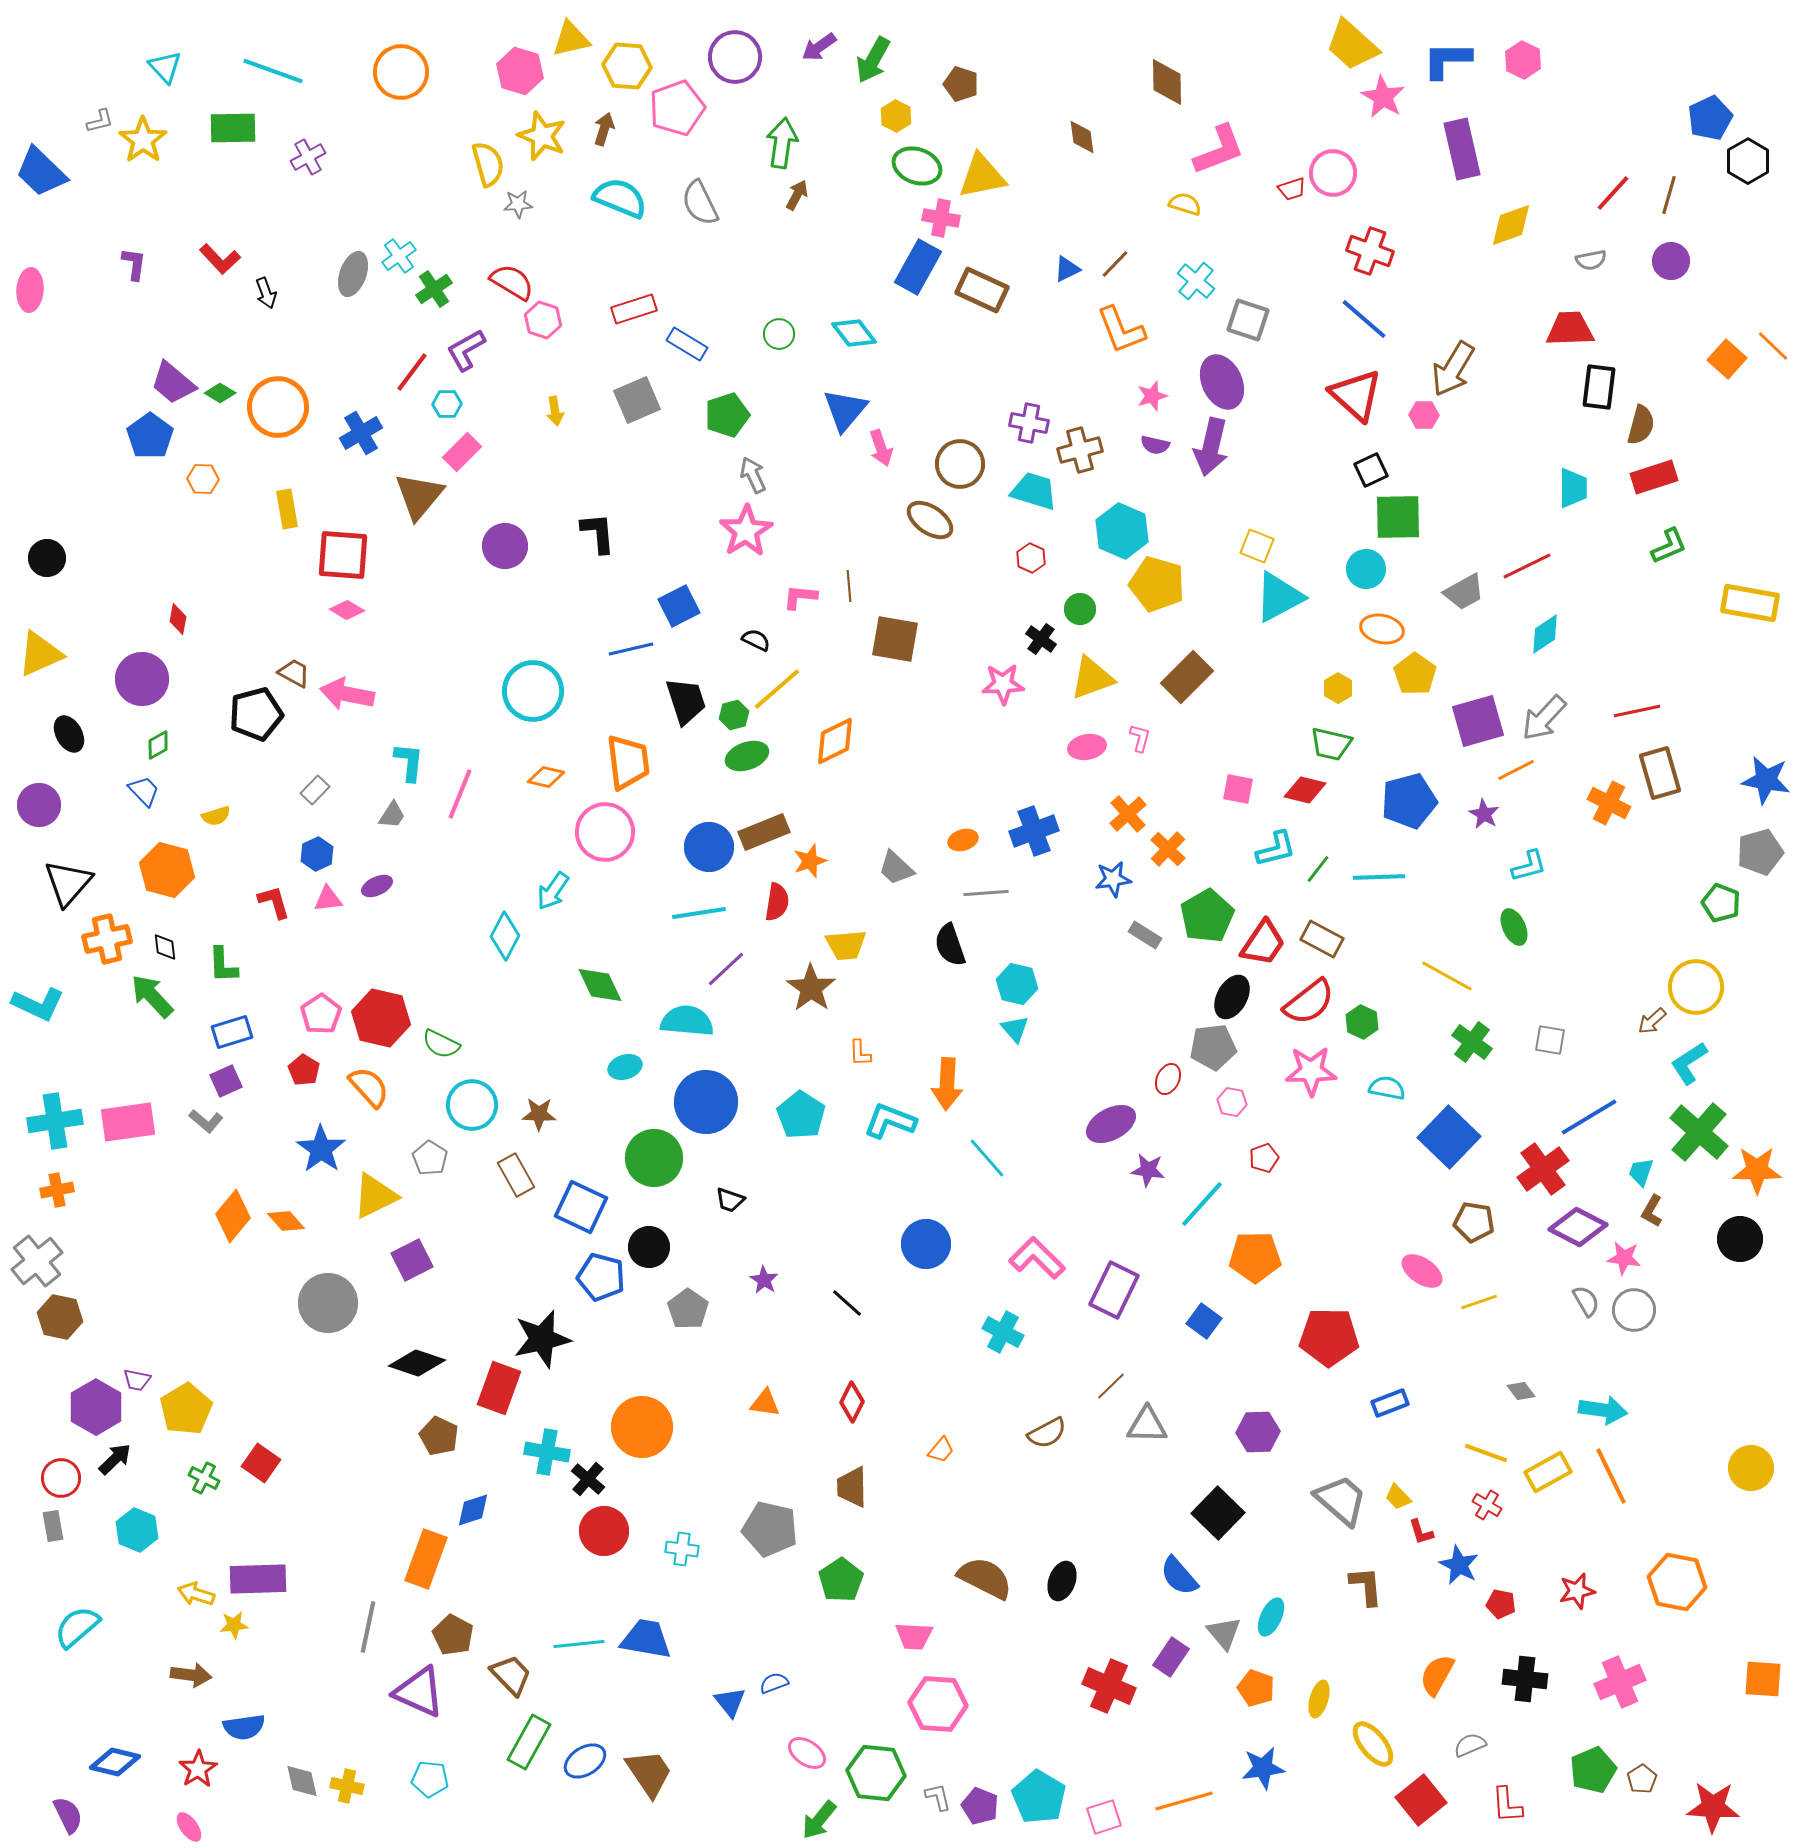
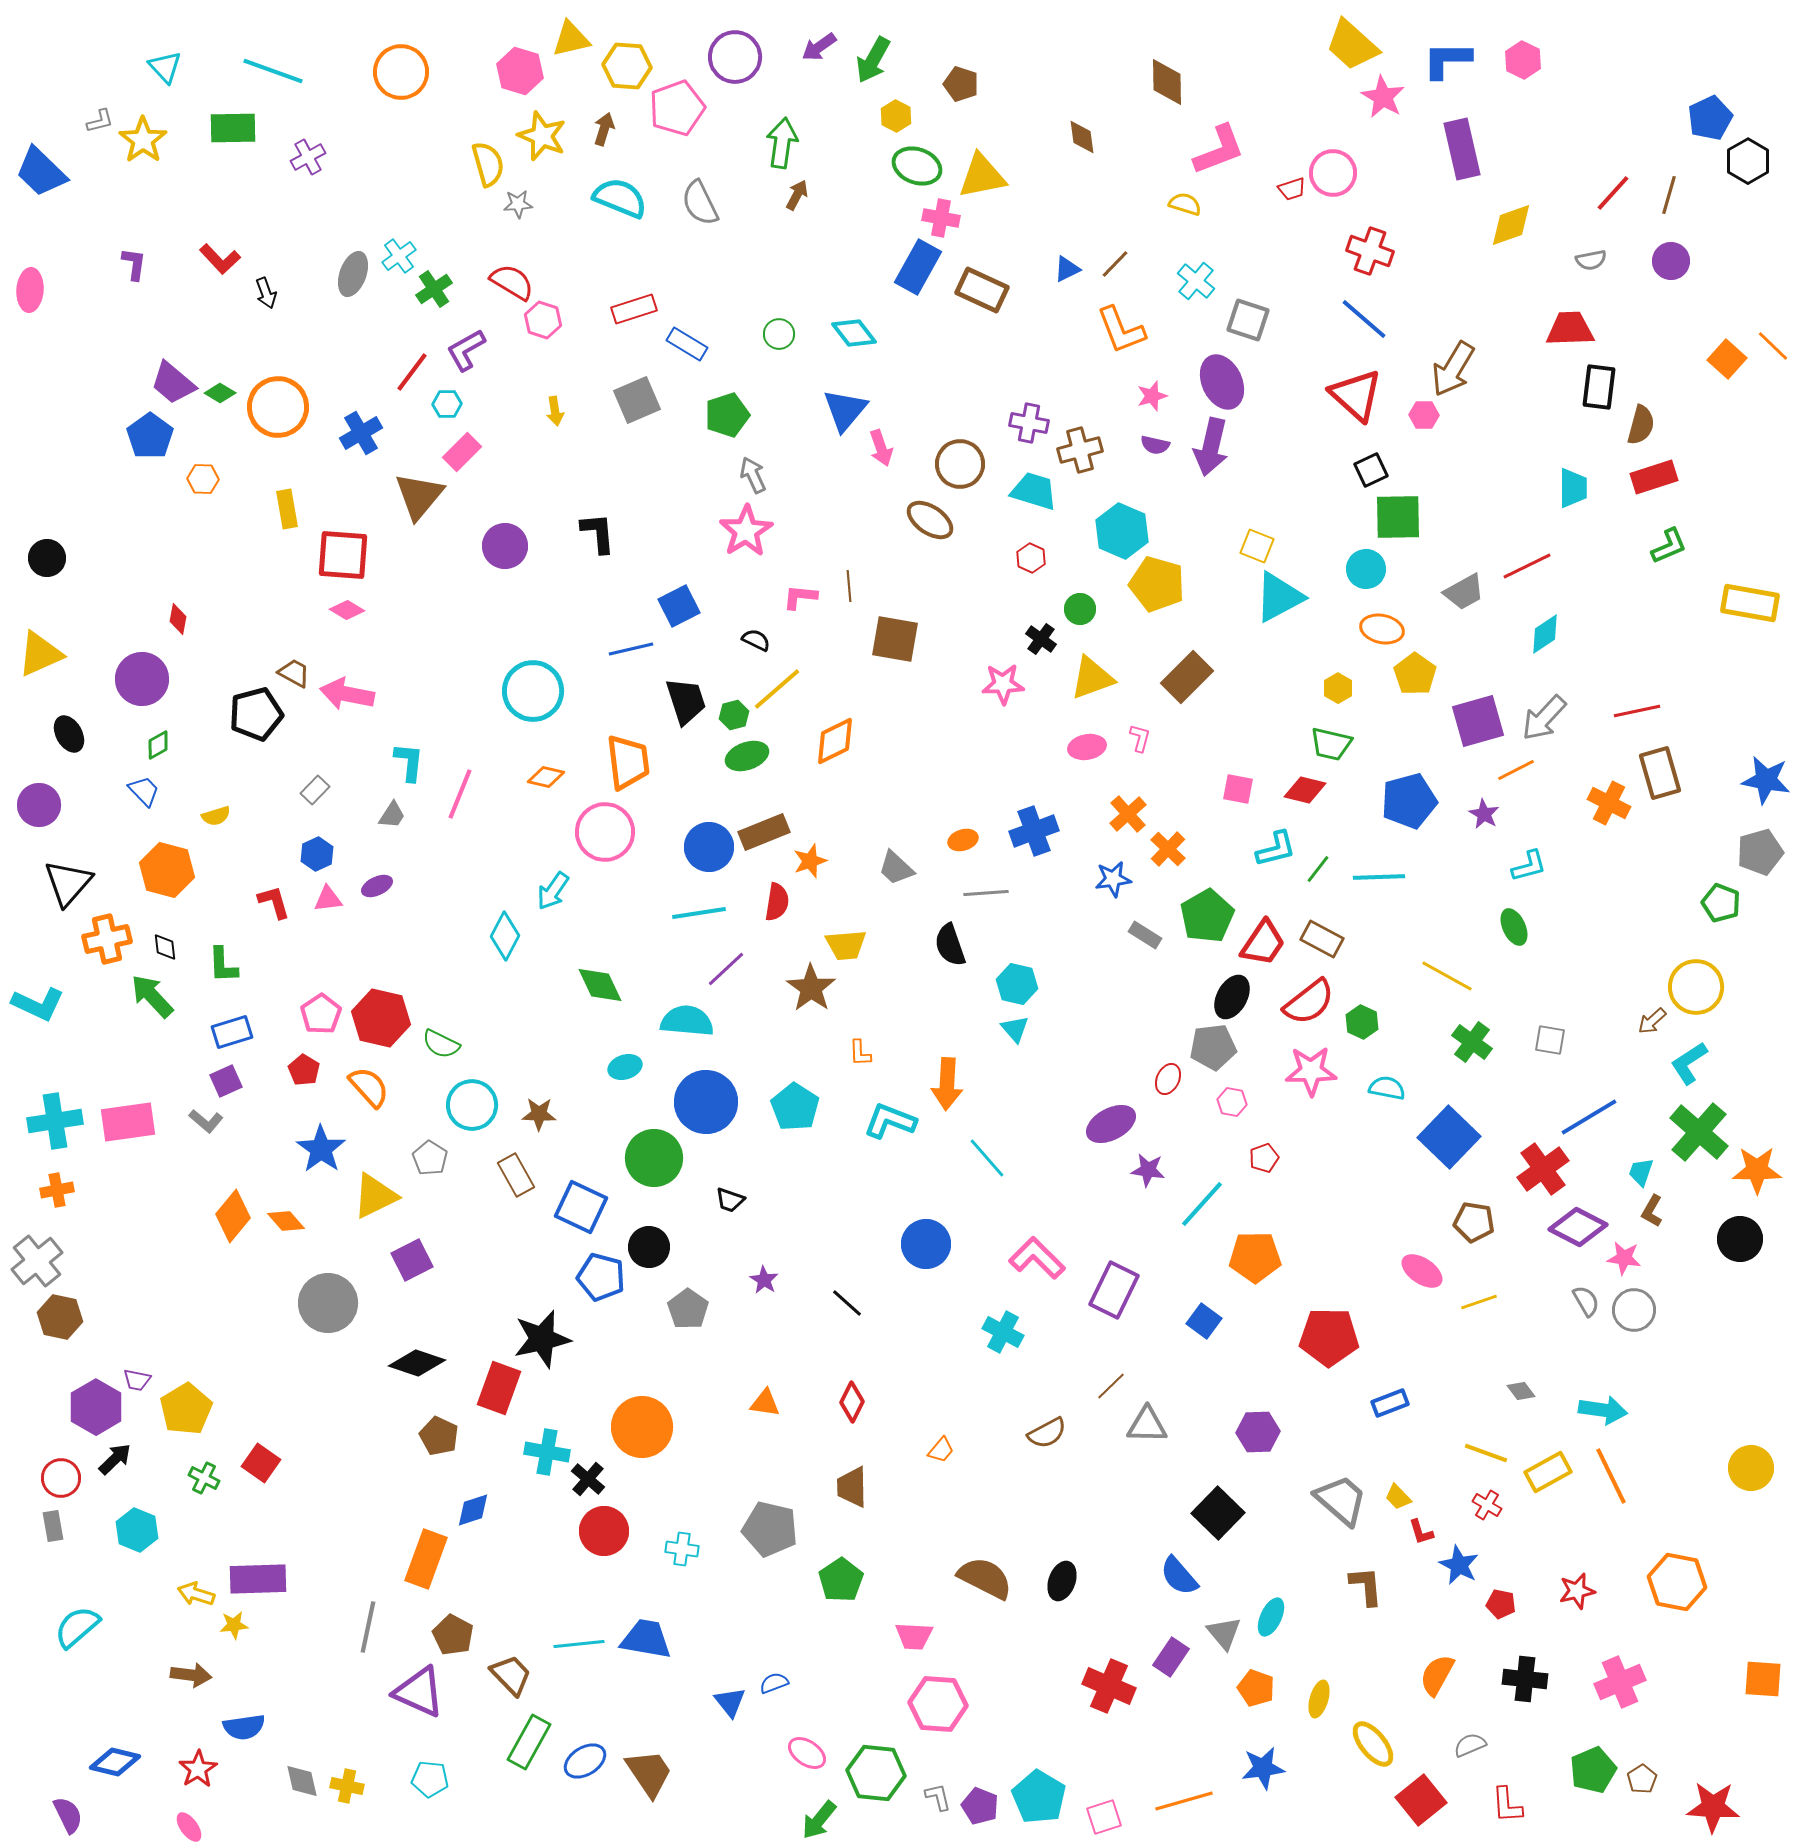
cyan pentagon at (801, 1115): moved 6 px left, 8 px up
